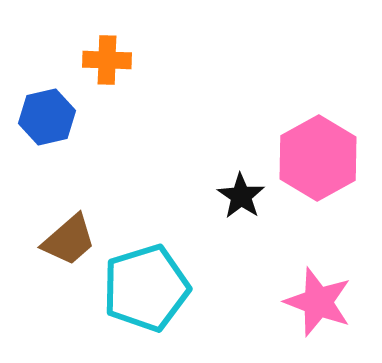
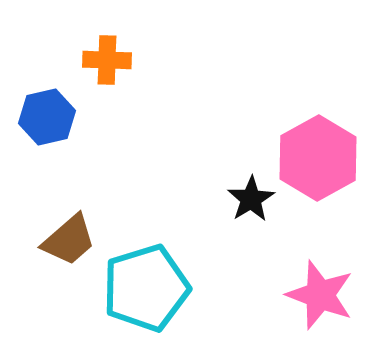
black star: moved 10 px right, 3 px down; rotated 6 degrees clockwise
pink star: moved 2 px right, 7 px up
